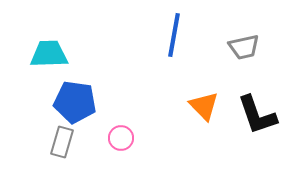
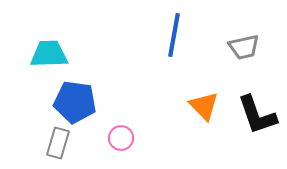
gray rectangle: moved 4 px left, 1 px down
